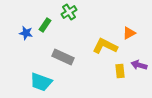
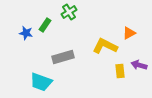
gray rectangle: rotated 40 degrees counterclockwise
